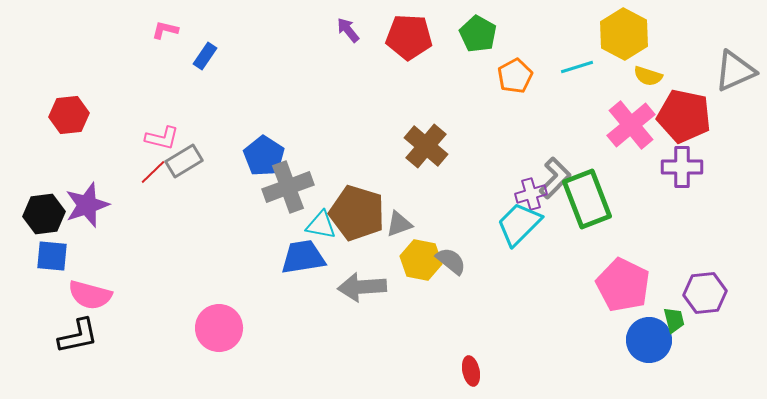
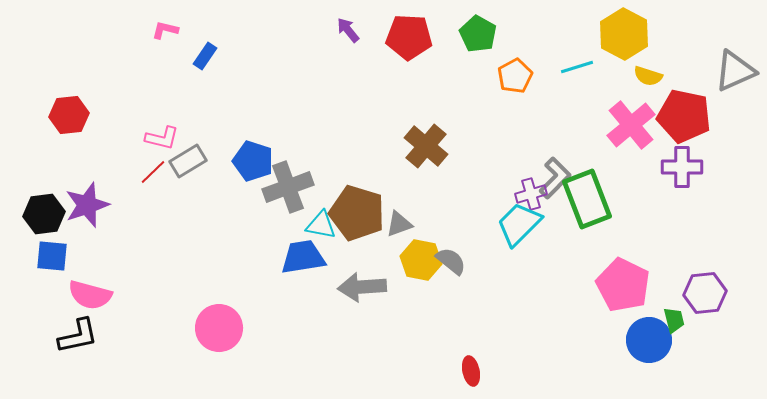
blue pentagon at (264, 156): moved 11 px left, 5 px down; rotated 15 degrees counterclockwise
gray rectangle at (184, 161): moved 4 px right
